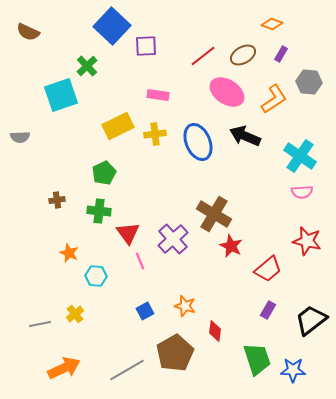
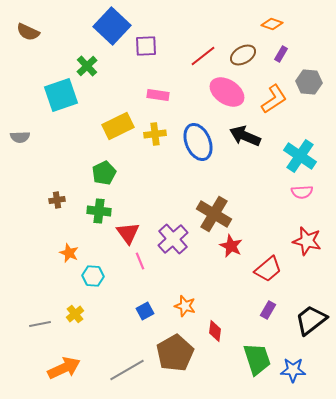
cyan hexagon at (96, 276): moved 3 px left
